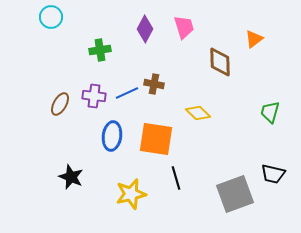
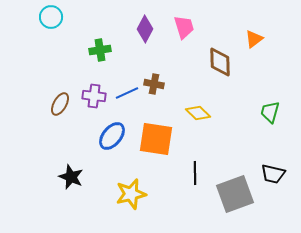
blue ellipse: rotated 32 degrees clockwise
black line: moved 19 px right, 5 px up; rotated 15 degrees clockwise
